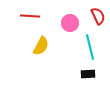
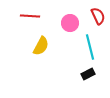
black rectangle: rotated 24 degrees counterclockwise
